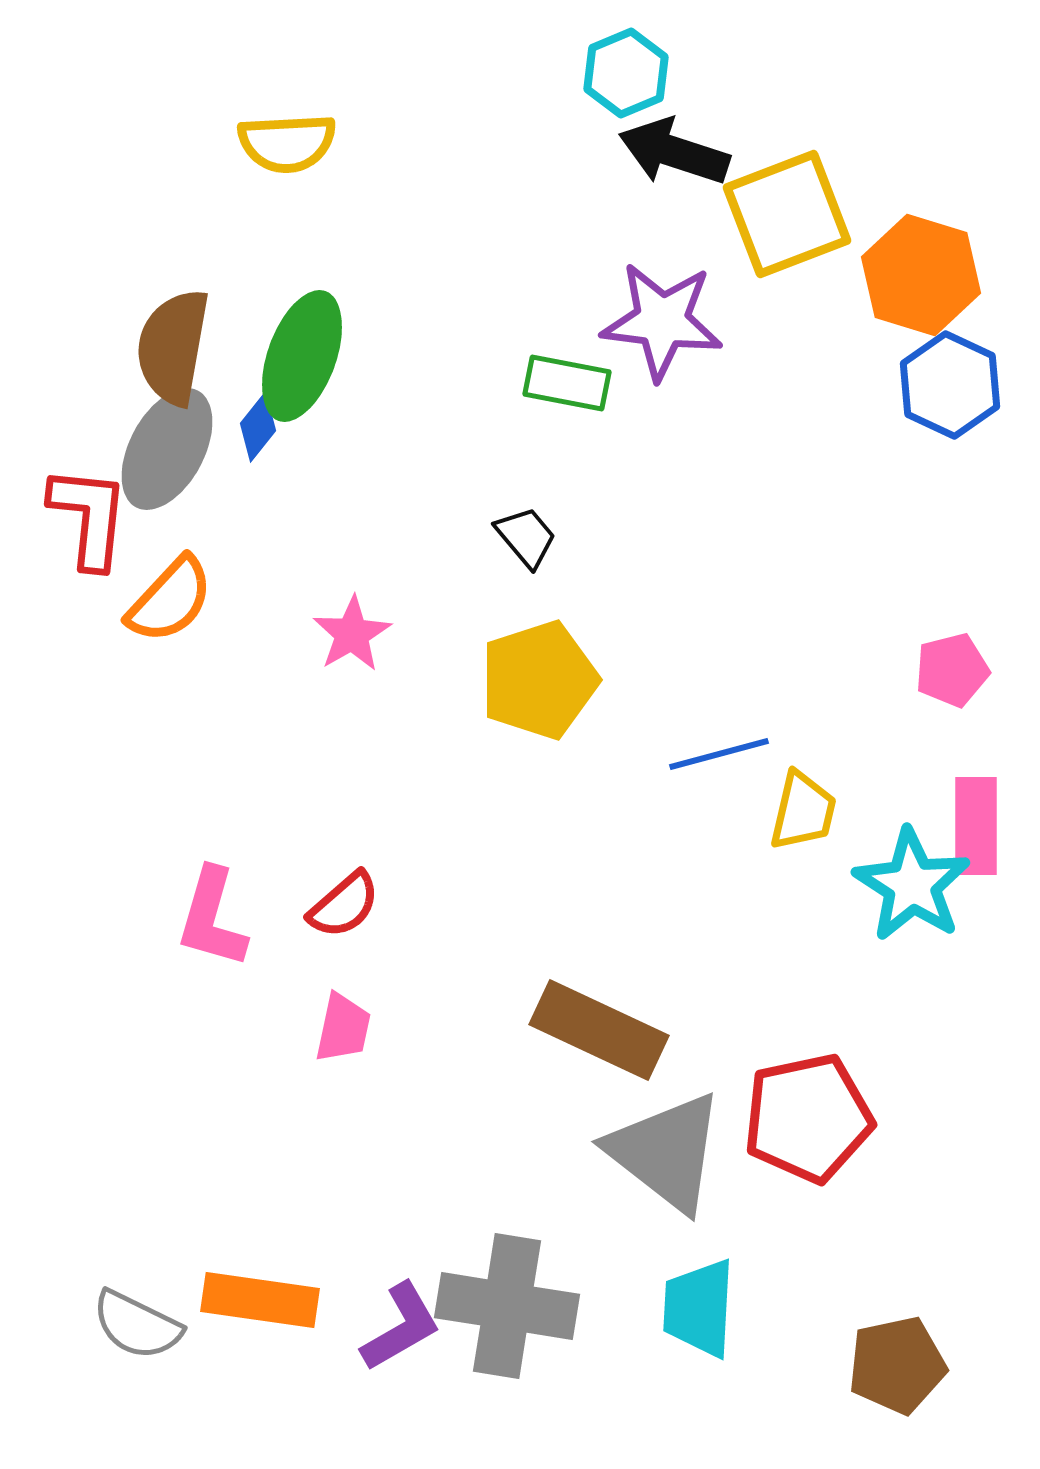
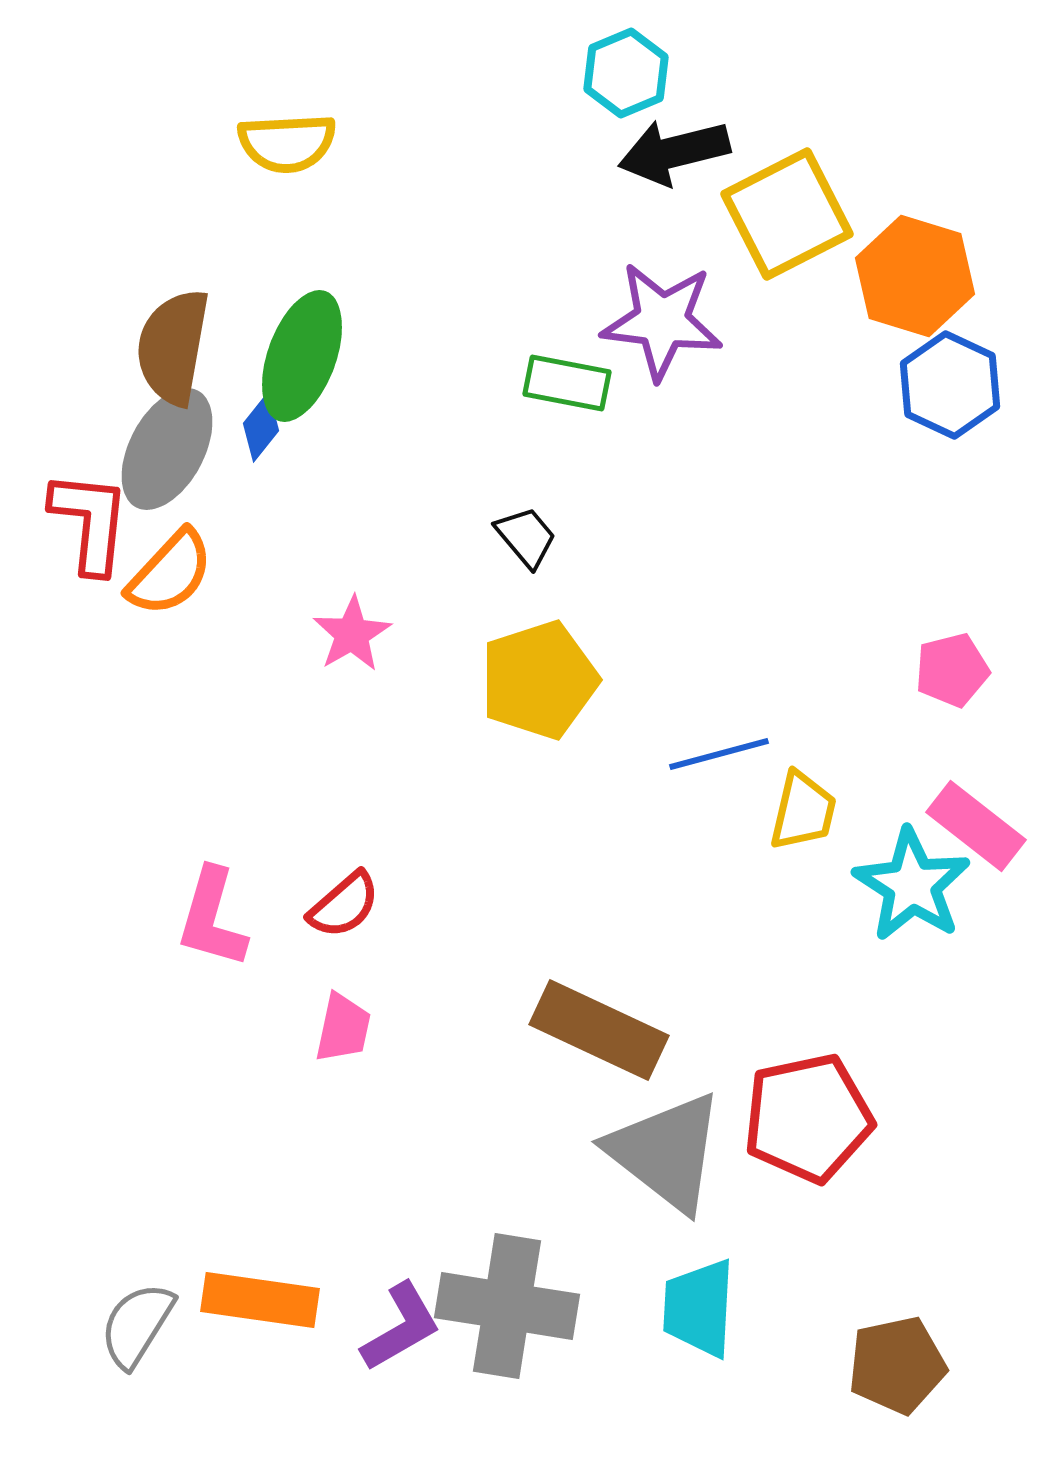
black arrow: rotated 32 degrees counterclockwise
yellow square: rotated 6 degrees counterclockwise
orange hexagon: moved 6 px left, 1 px down
blue diamond: moved 3 px right
red L-shape: moved 1 px right, 5 px down
orange semicircle: moved 27 px up
pink rectangle: rotated 52 degrees counterclockwise
gray semicircle: rotated 96 degrees clockwise
